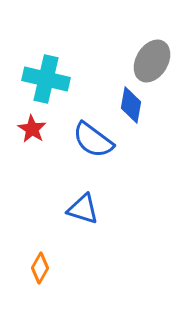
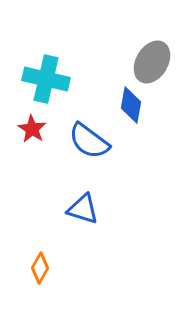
gray ellipse: moved 1 px down
blue semicircle: moved 4 px left, 1 px down
